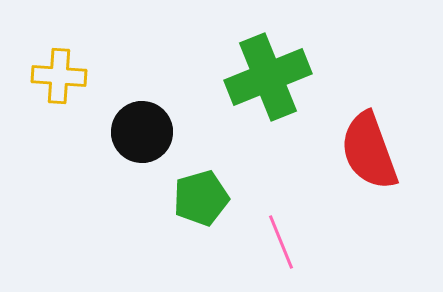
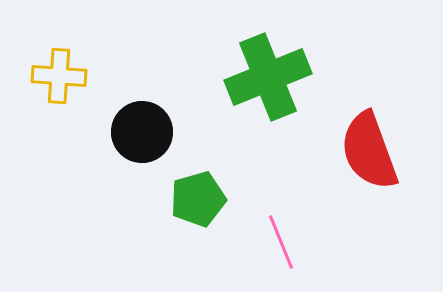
green pentagon: moved 3 px left, 1 px down
